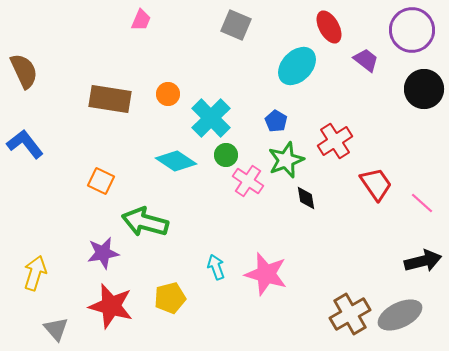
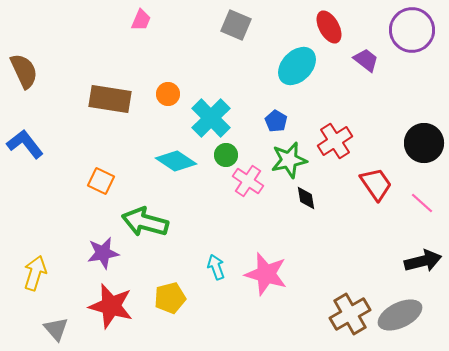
black circle: moved 54 px down
green star: moved 3 px right; rotated 9 degrees clockwise
